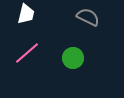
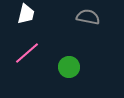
gray semicircle: rotated 15 degrees counterclockwise
green circle: moved 4 px left, 9 px down
